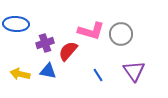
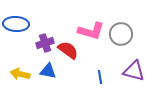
red semicircle: moved 1 px up; rotated 85 degrees clockwise
purple triangle: rotated 40 degrees counterclockwise
blue line: moved 2 px right, 2 px down; rotated 24 degrees clockwise
